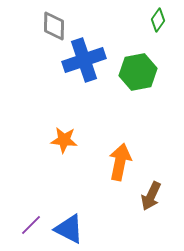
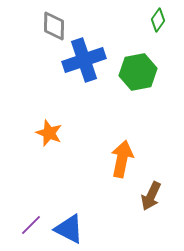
orange star: moved 15 px left, 7 px up; rotated 16 degrees clockwise
orange arrow: moved 2 px right, 3 px up
